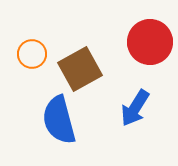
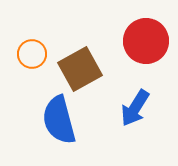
red circle: moved 4 px left, 1 px up
